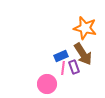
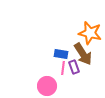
orange star: moved 5 px right, 5 px down
blue rectangle: moved 2 px up; rotated 32 degrees clockwise
pink circle: moved 2 px down
